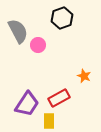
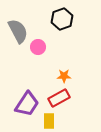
black hexagon: moved 1 px down
pink circle: moved 2 px down
orange star: moved 20 px left; rotated 24 degrees counterclockwise
